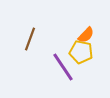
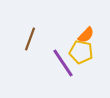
purple line: moved 4 px up
